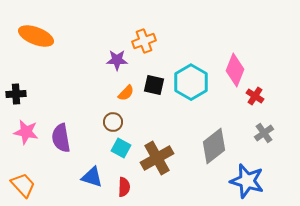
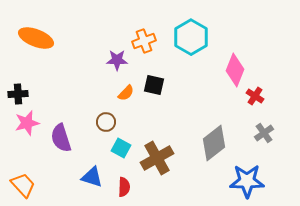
orange ellipse: moved 2 px down
cyan hexagon: moved 45 px up
black cross: moved 2 px right
brown circle: moved 7 px left
pink star: moved 1 px right, 9 px up; rotated 25 degrees counterclockwise
purple semicircle: rotated 8 degrees counterclockwise
gray diamond: moved 3 px up
blue star: rotated 16 degrees counterclockwise
